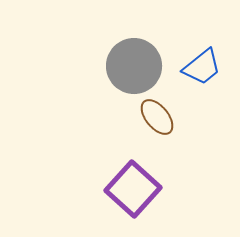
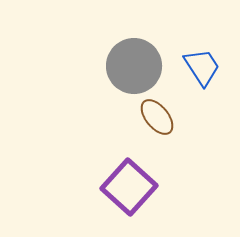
blue trapezoid: rotated 84 degrees counterclockwise
purple square: moved 4 px left, 2 px up
